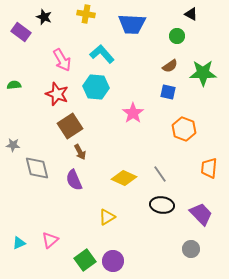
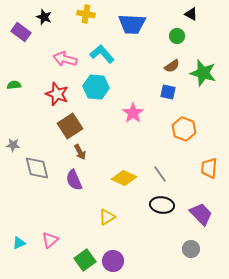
pink arrow: moved 3 px right, 1 px up; rotated 135 degrees clockwise
brown semicircle: moved 2 px right
green star: rotated 16 degrees clockwise
